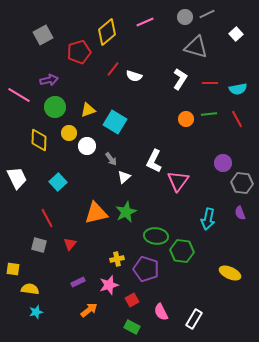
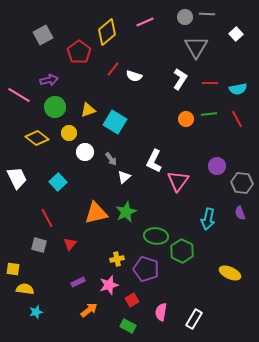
gray line at (207, 14): rotated 28 degrees clockwise
gray triangle at (196, 47): rotated 45 degrees clockwise
red pentagon at (79, 52): rotated 20 degrees counterclockwise
yellow diamond at (39, 140): moved 2 px left, 2 px up; rotated 55 degrees counterclockwise
white circle at (87, 146): moved 2 px left, 6 px down
purple circle at (223, 163): moved 6 px left, 3 px down
green hexagon at (182, 251): rotated 20 degrees clockwise
yellow semicircle at (30, 289): moved 5 px left
pink semicircle at (161, 312): rotated 36 degrees clockwise
green rectangle at (132, 327): moved 4 px left, 1 px up
